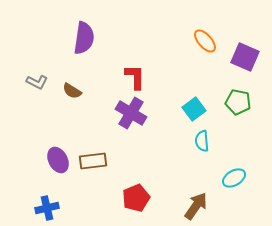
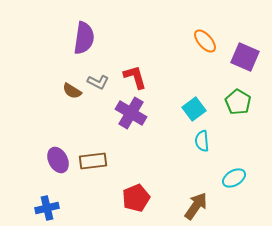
red L-shape: rotated 16 degrees counterclockwise
gray L-shape: moved 61 px right
green pentagon: rotated 20 degrees clockwise
